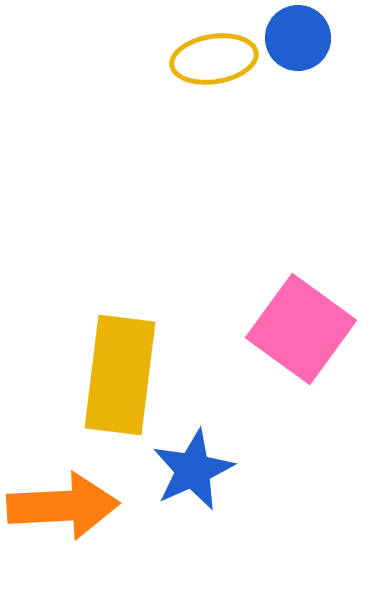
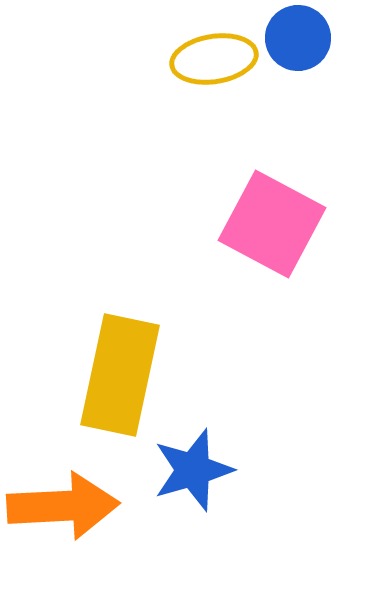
pink square: moved 29 px left, 105 px up; rotated 8 degrees counterclockwise
yellow rectangle: rotated 5 degrees clockwise
blue star: rotated 8 degrees clockwise
